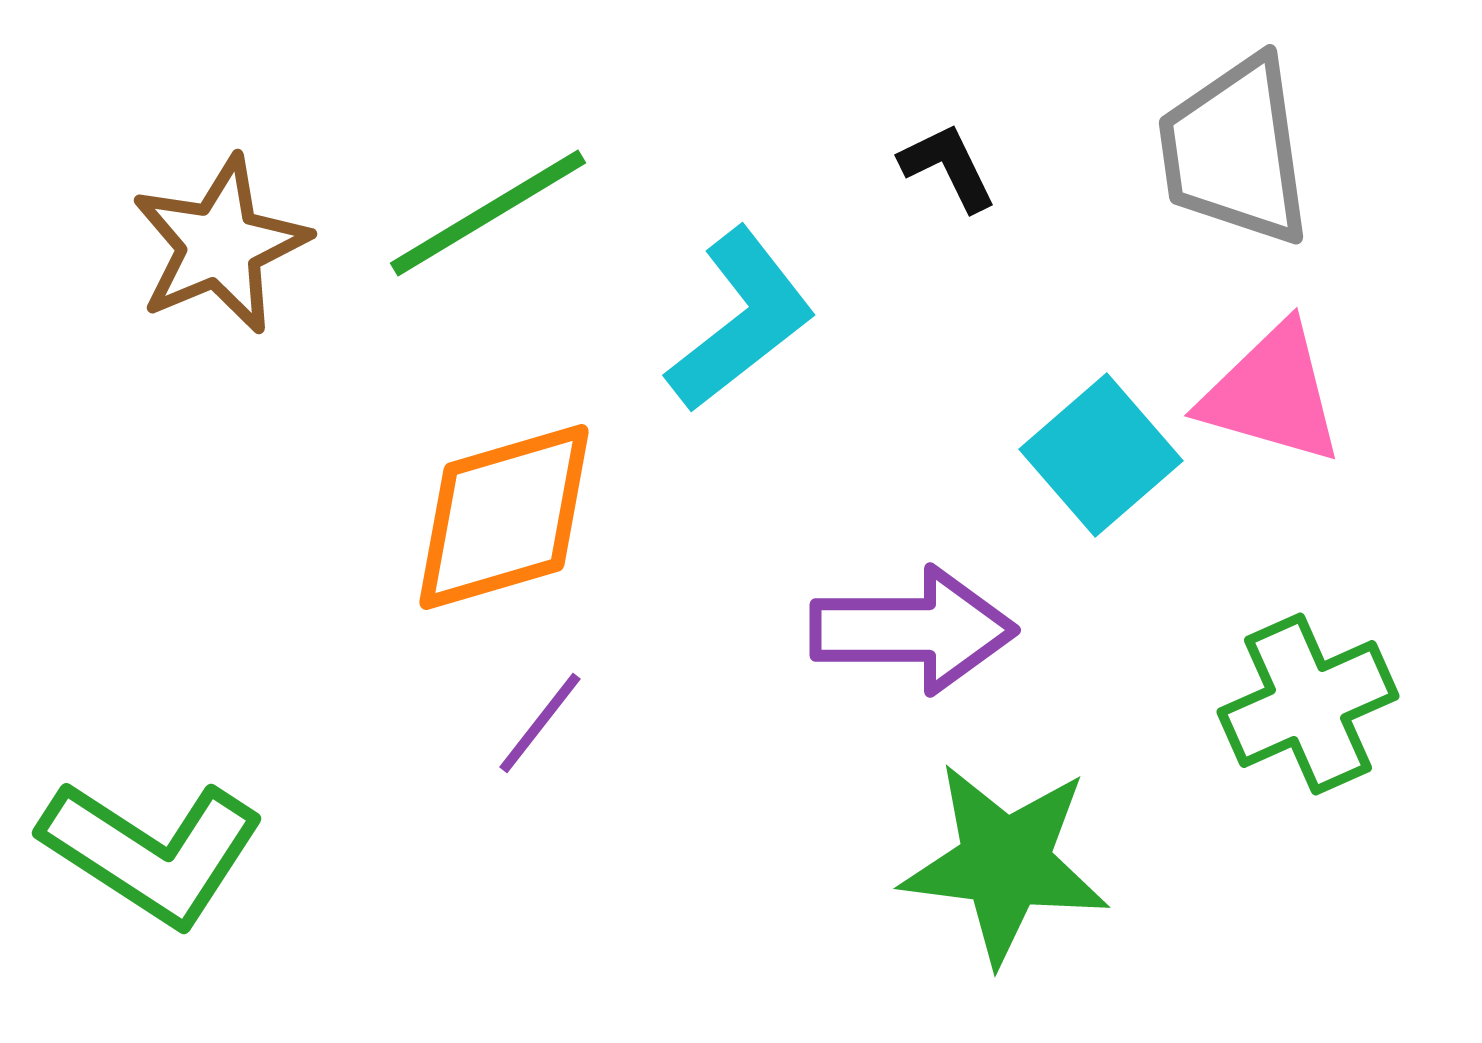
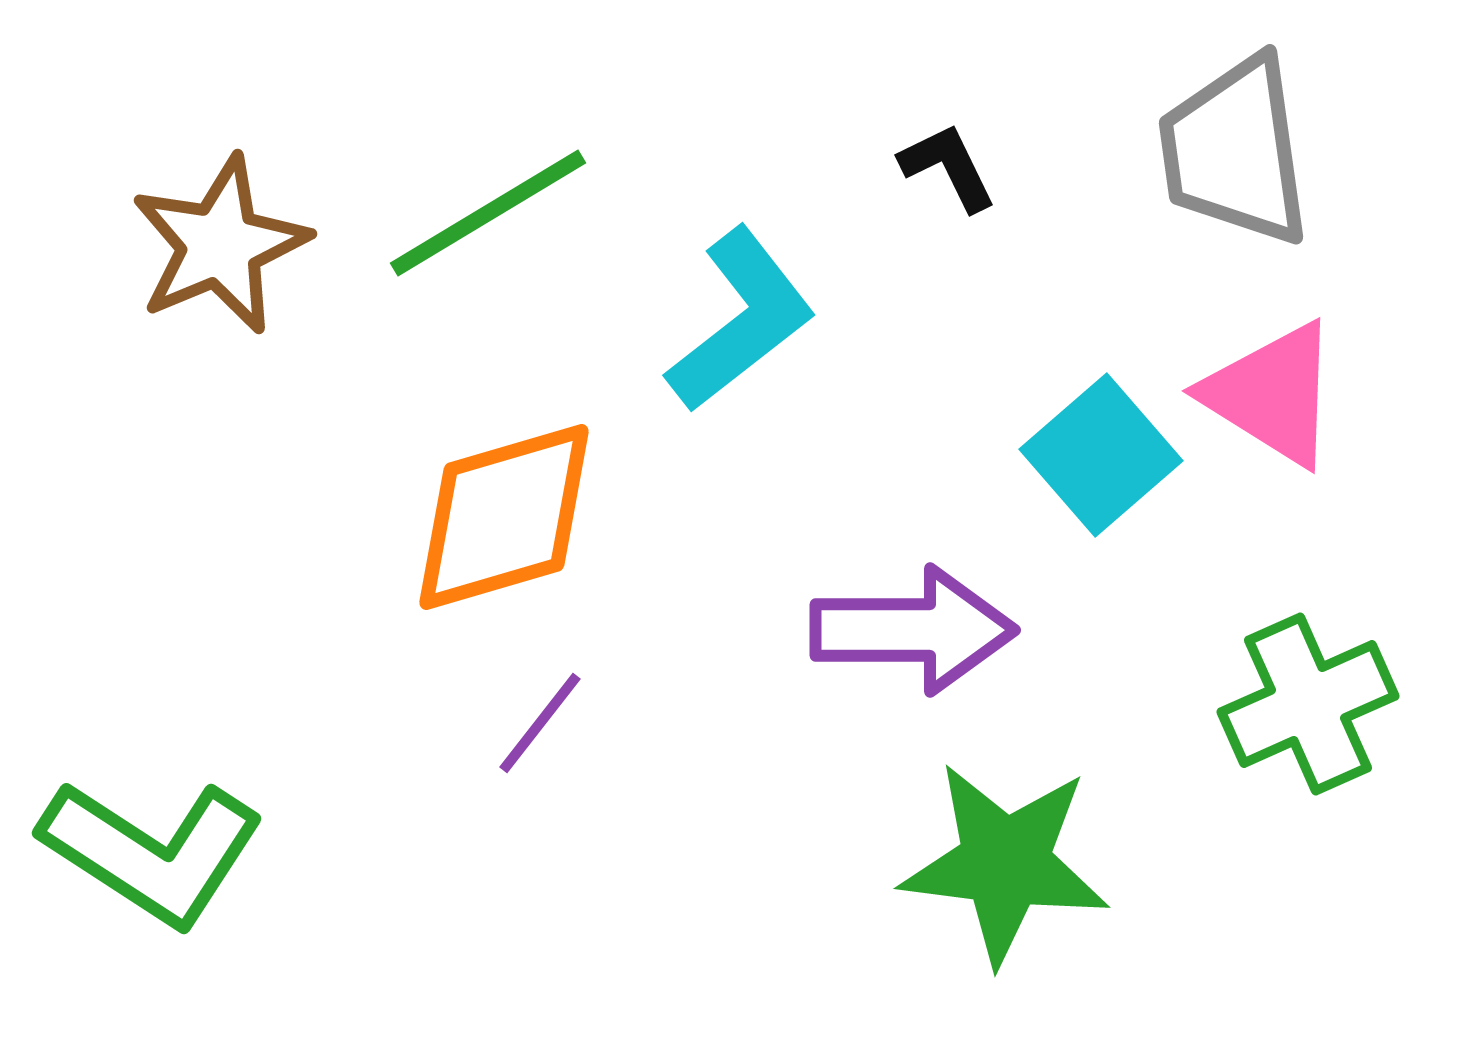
pink triangle: rotated 16 degrees clockwise
